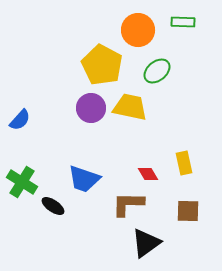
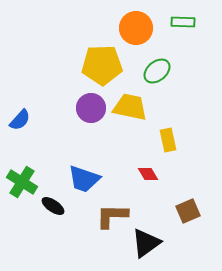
orange circle: moved 2 px left, 2 px up
yellow pentagon: rotated 30 degrees counterclockwise
yellow rectangle: moved 16 px left, 23 px up
brown L-shape: moved 16 px left, 12 px down
brown square: rotated 25 degrees counterclockwise
